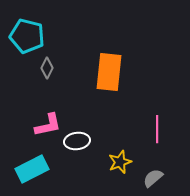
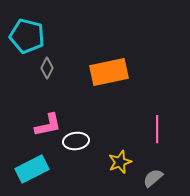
orange rectangle: rotated 72 degrees clockwise
white ellipse: moved 1 px left
